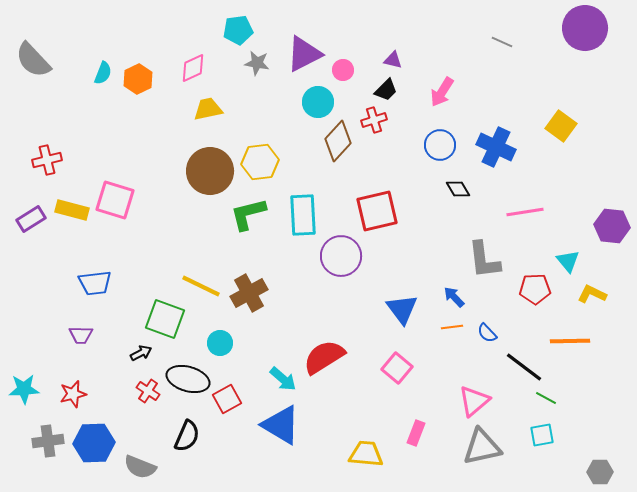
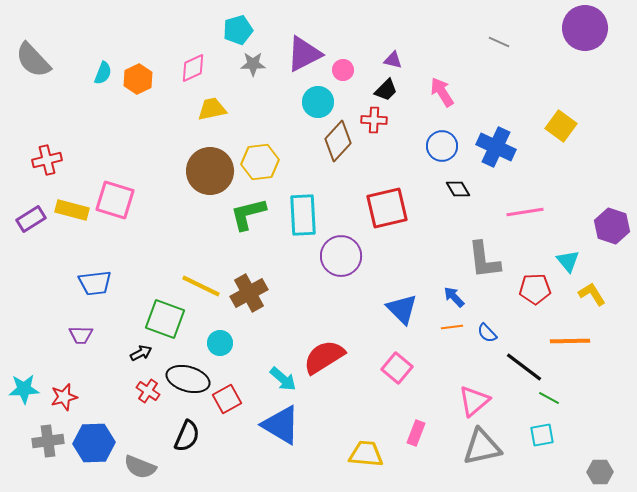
cyan pentagon at (238, 30): rotated 8 degrees counterclockwise
gray line at (502, 42): moved 3 px left
gray star at (257, 63): moved 4 px left, 1 px down; rotated 10 degrees counterclockwise
pink arrow at (442, 92): rotated 116 degrees clockwise
yellow trapezoid at (208, 109): moved 4 px right
red cross at (374, 120): rotated 20 degrees clockwise
blue circle at (440, 145): moved 2 px right, 1 px down
red square at (377, 211): moved 10 px right, 3 px up
purple hexagon at (612, 226): rotated 12 degrees clockwise
yellow L-shape at (592, 294): rotated 32 degrees clockwise
blue triangle at (402, 309): rotated 8 degrees counterclockwise
red star at (73, 394): moved 9 px left, 3 px down
green line at (546, 398): moved 3 px right
